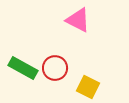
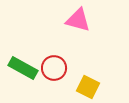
pink triangle: rotated 12 degrees counterclockwise
red circle: moved 1 px left
